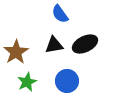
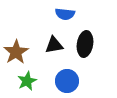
blue semicircle: moved 5 px right; rotated 48 degrees counterclockwise
black ellipse: rotated 55 degrees counterclockwise
green star: moved 1 px up
